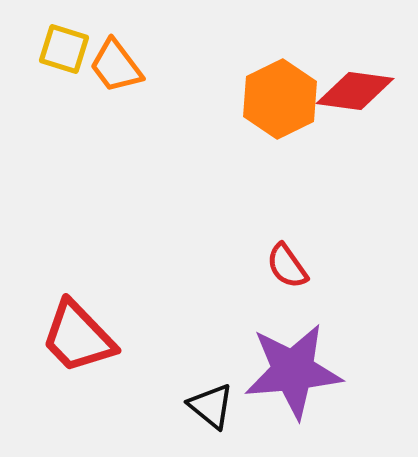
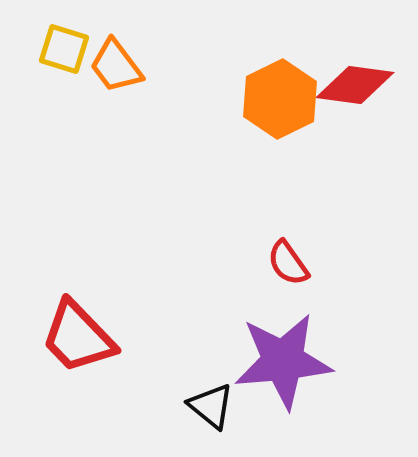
red diamond: moved 6 px up
red semicircle: moved 1 px right, 3 px up
purple star: moved 10 px left, 10 px up
